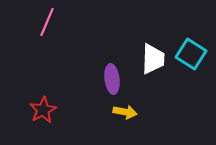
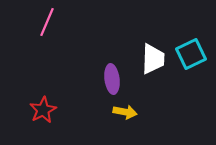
cyan square: rotated 32 degrees clockwise
